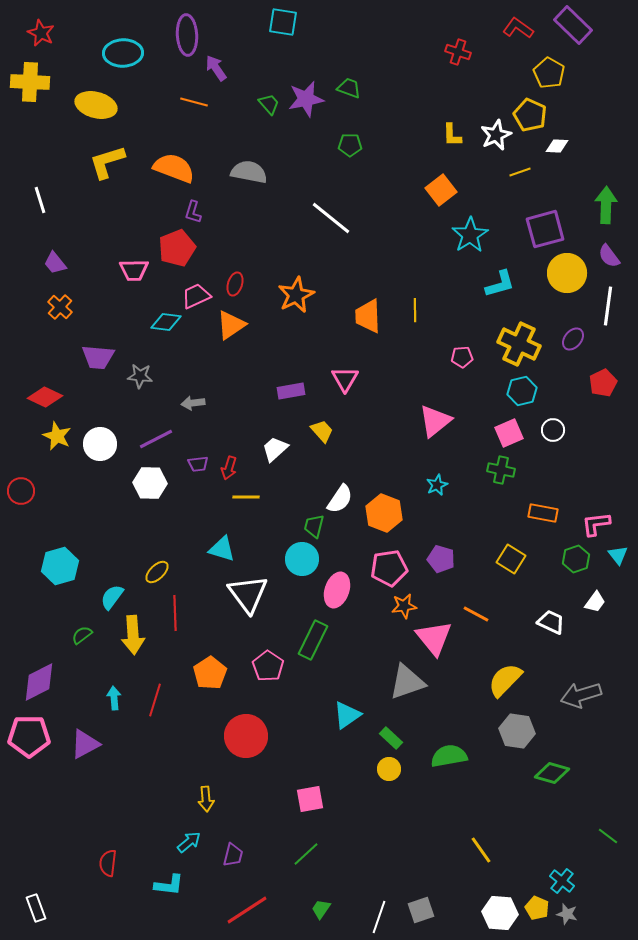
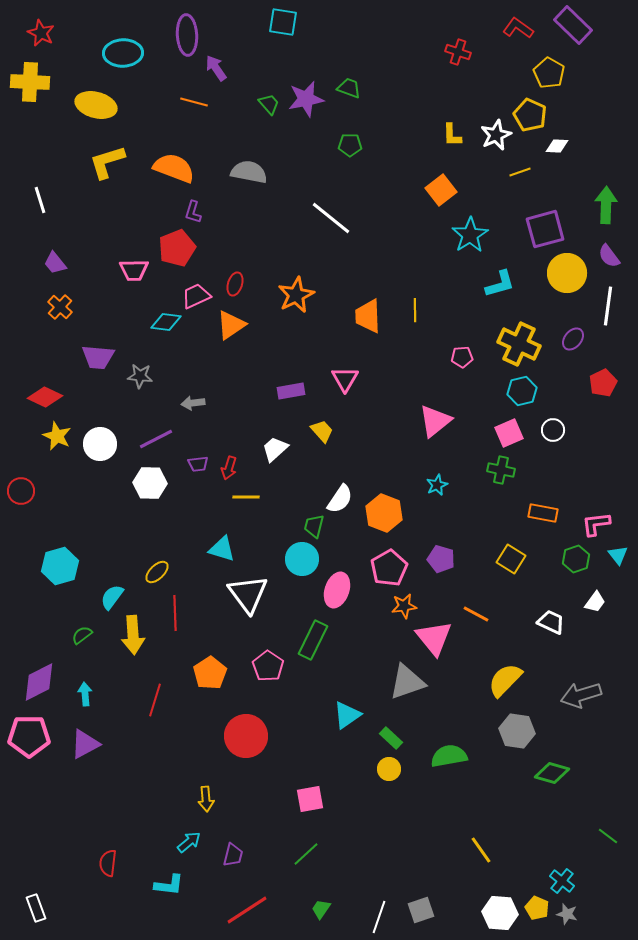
pink pentagon at (389, 568): rotated 21 degrees counterclockwise
cyan arrow at (114, 698): moved 29 px left, 4 px up
